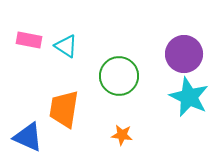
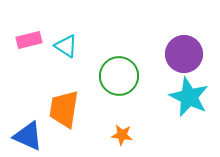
pink rectangle: rotated 25 degrees counterclockwise
blue triangle: moved 1 px up
